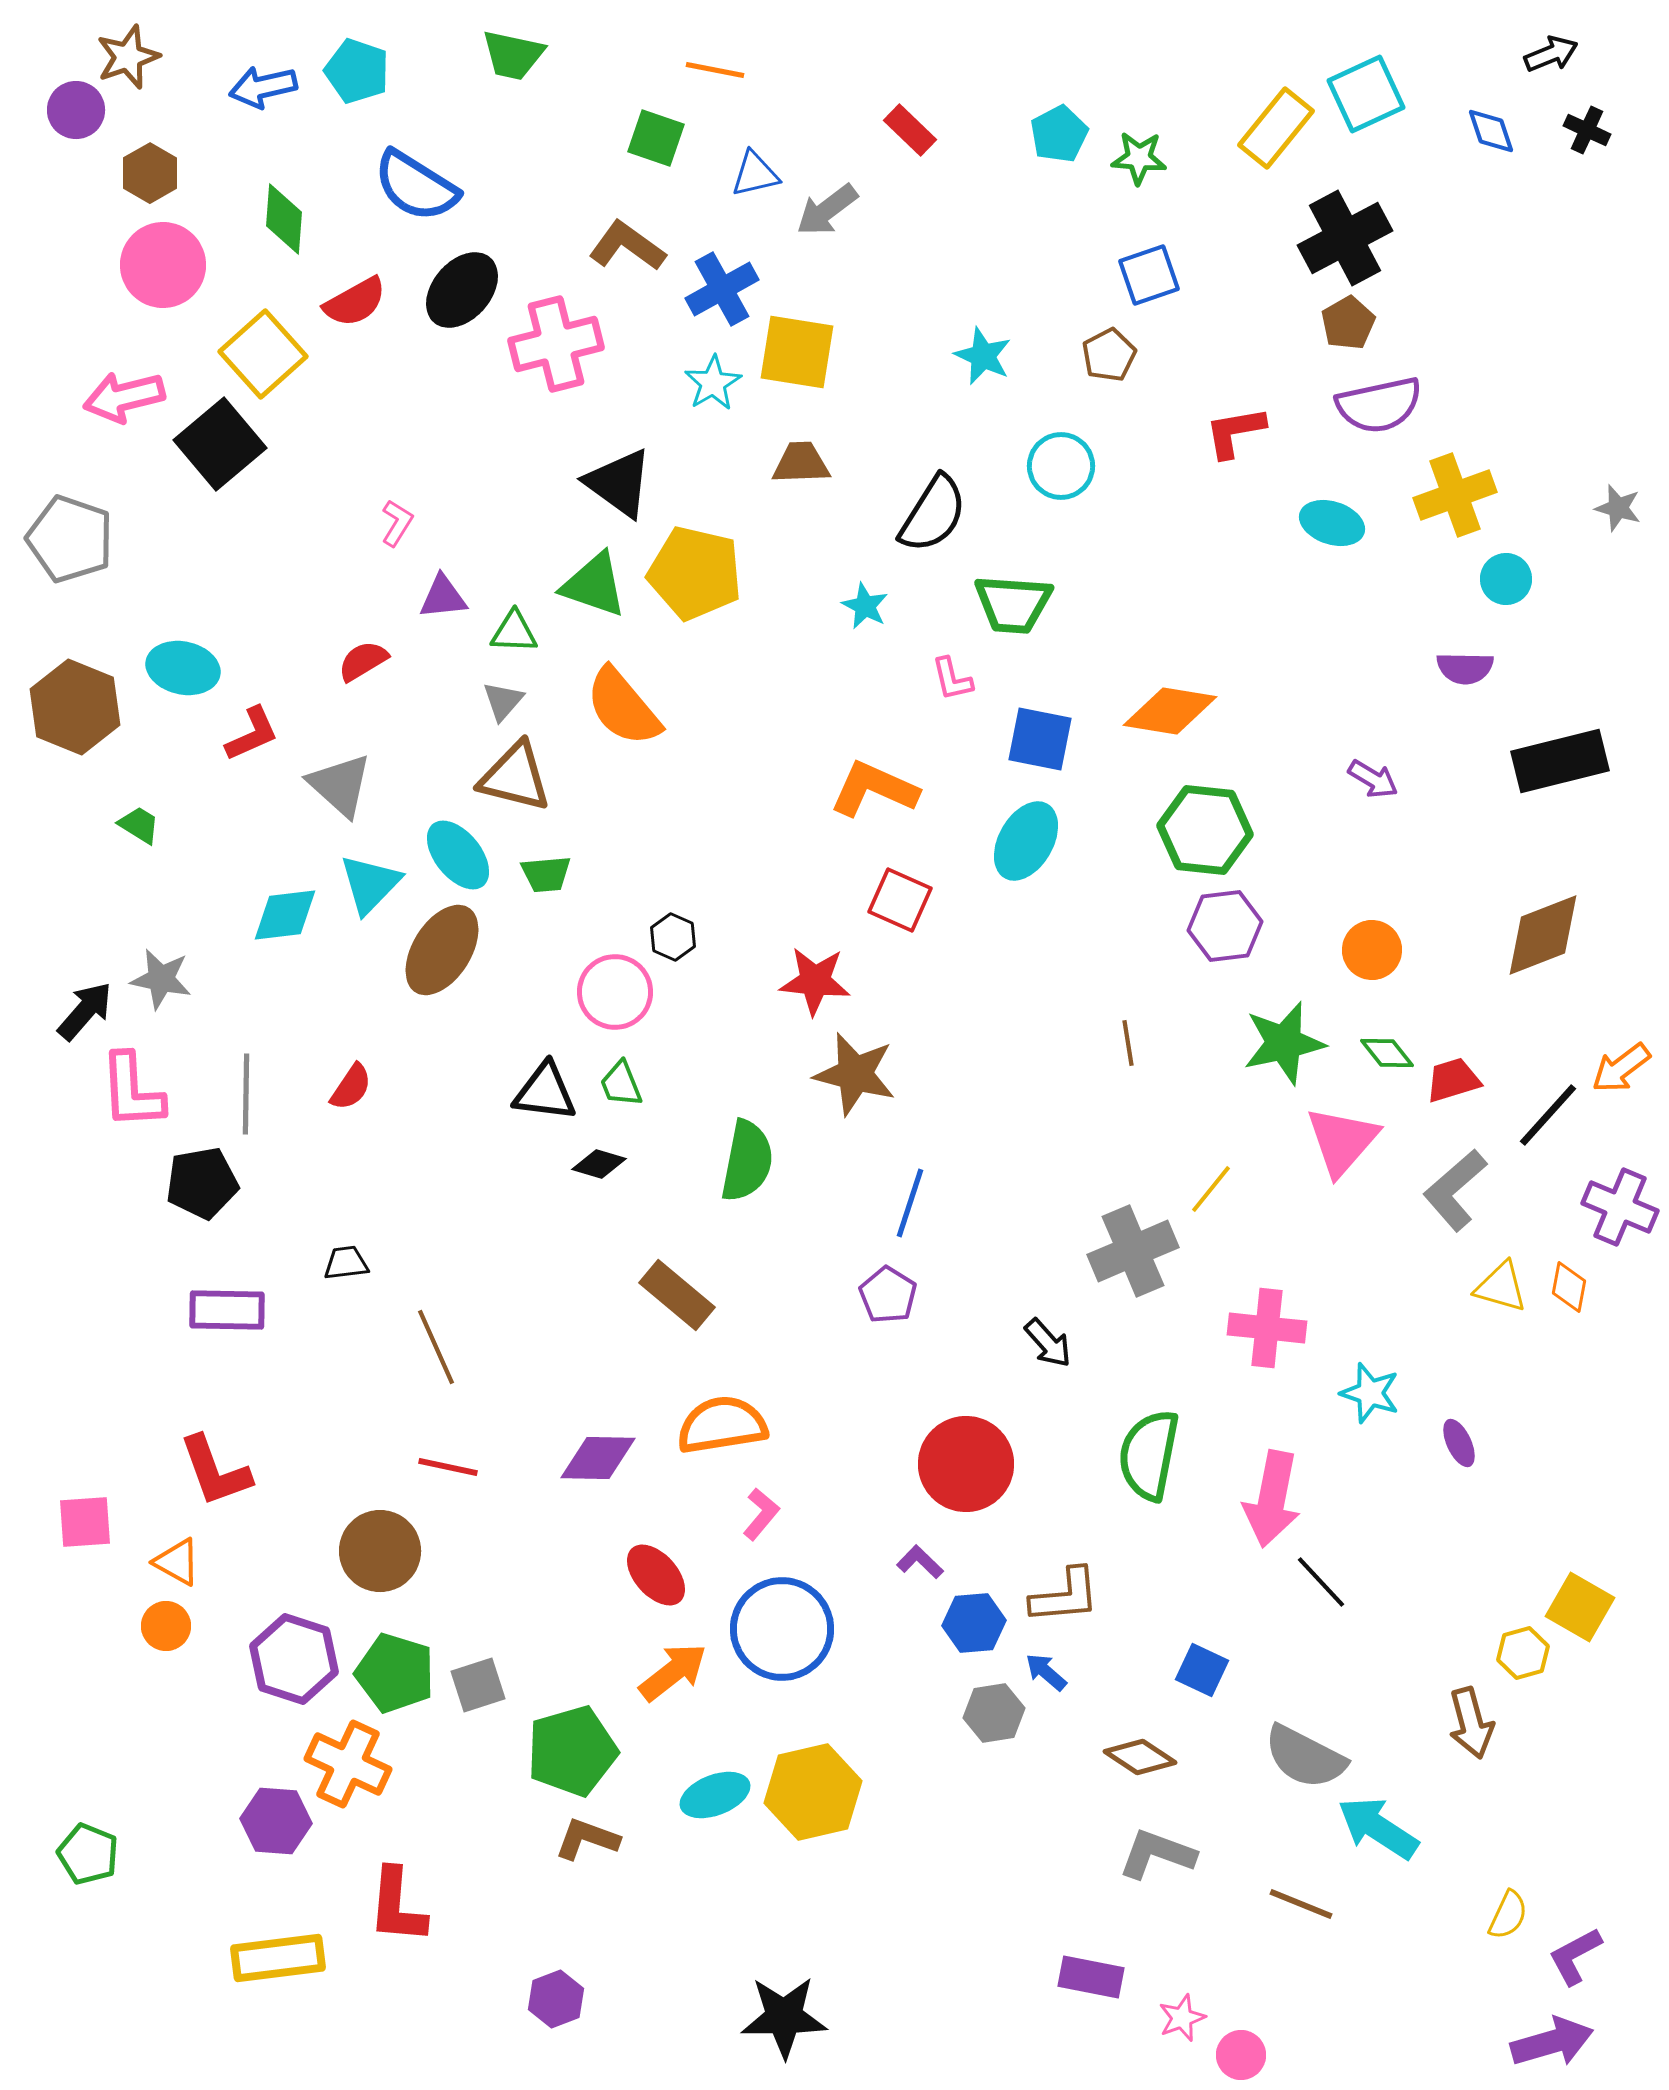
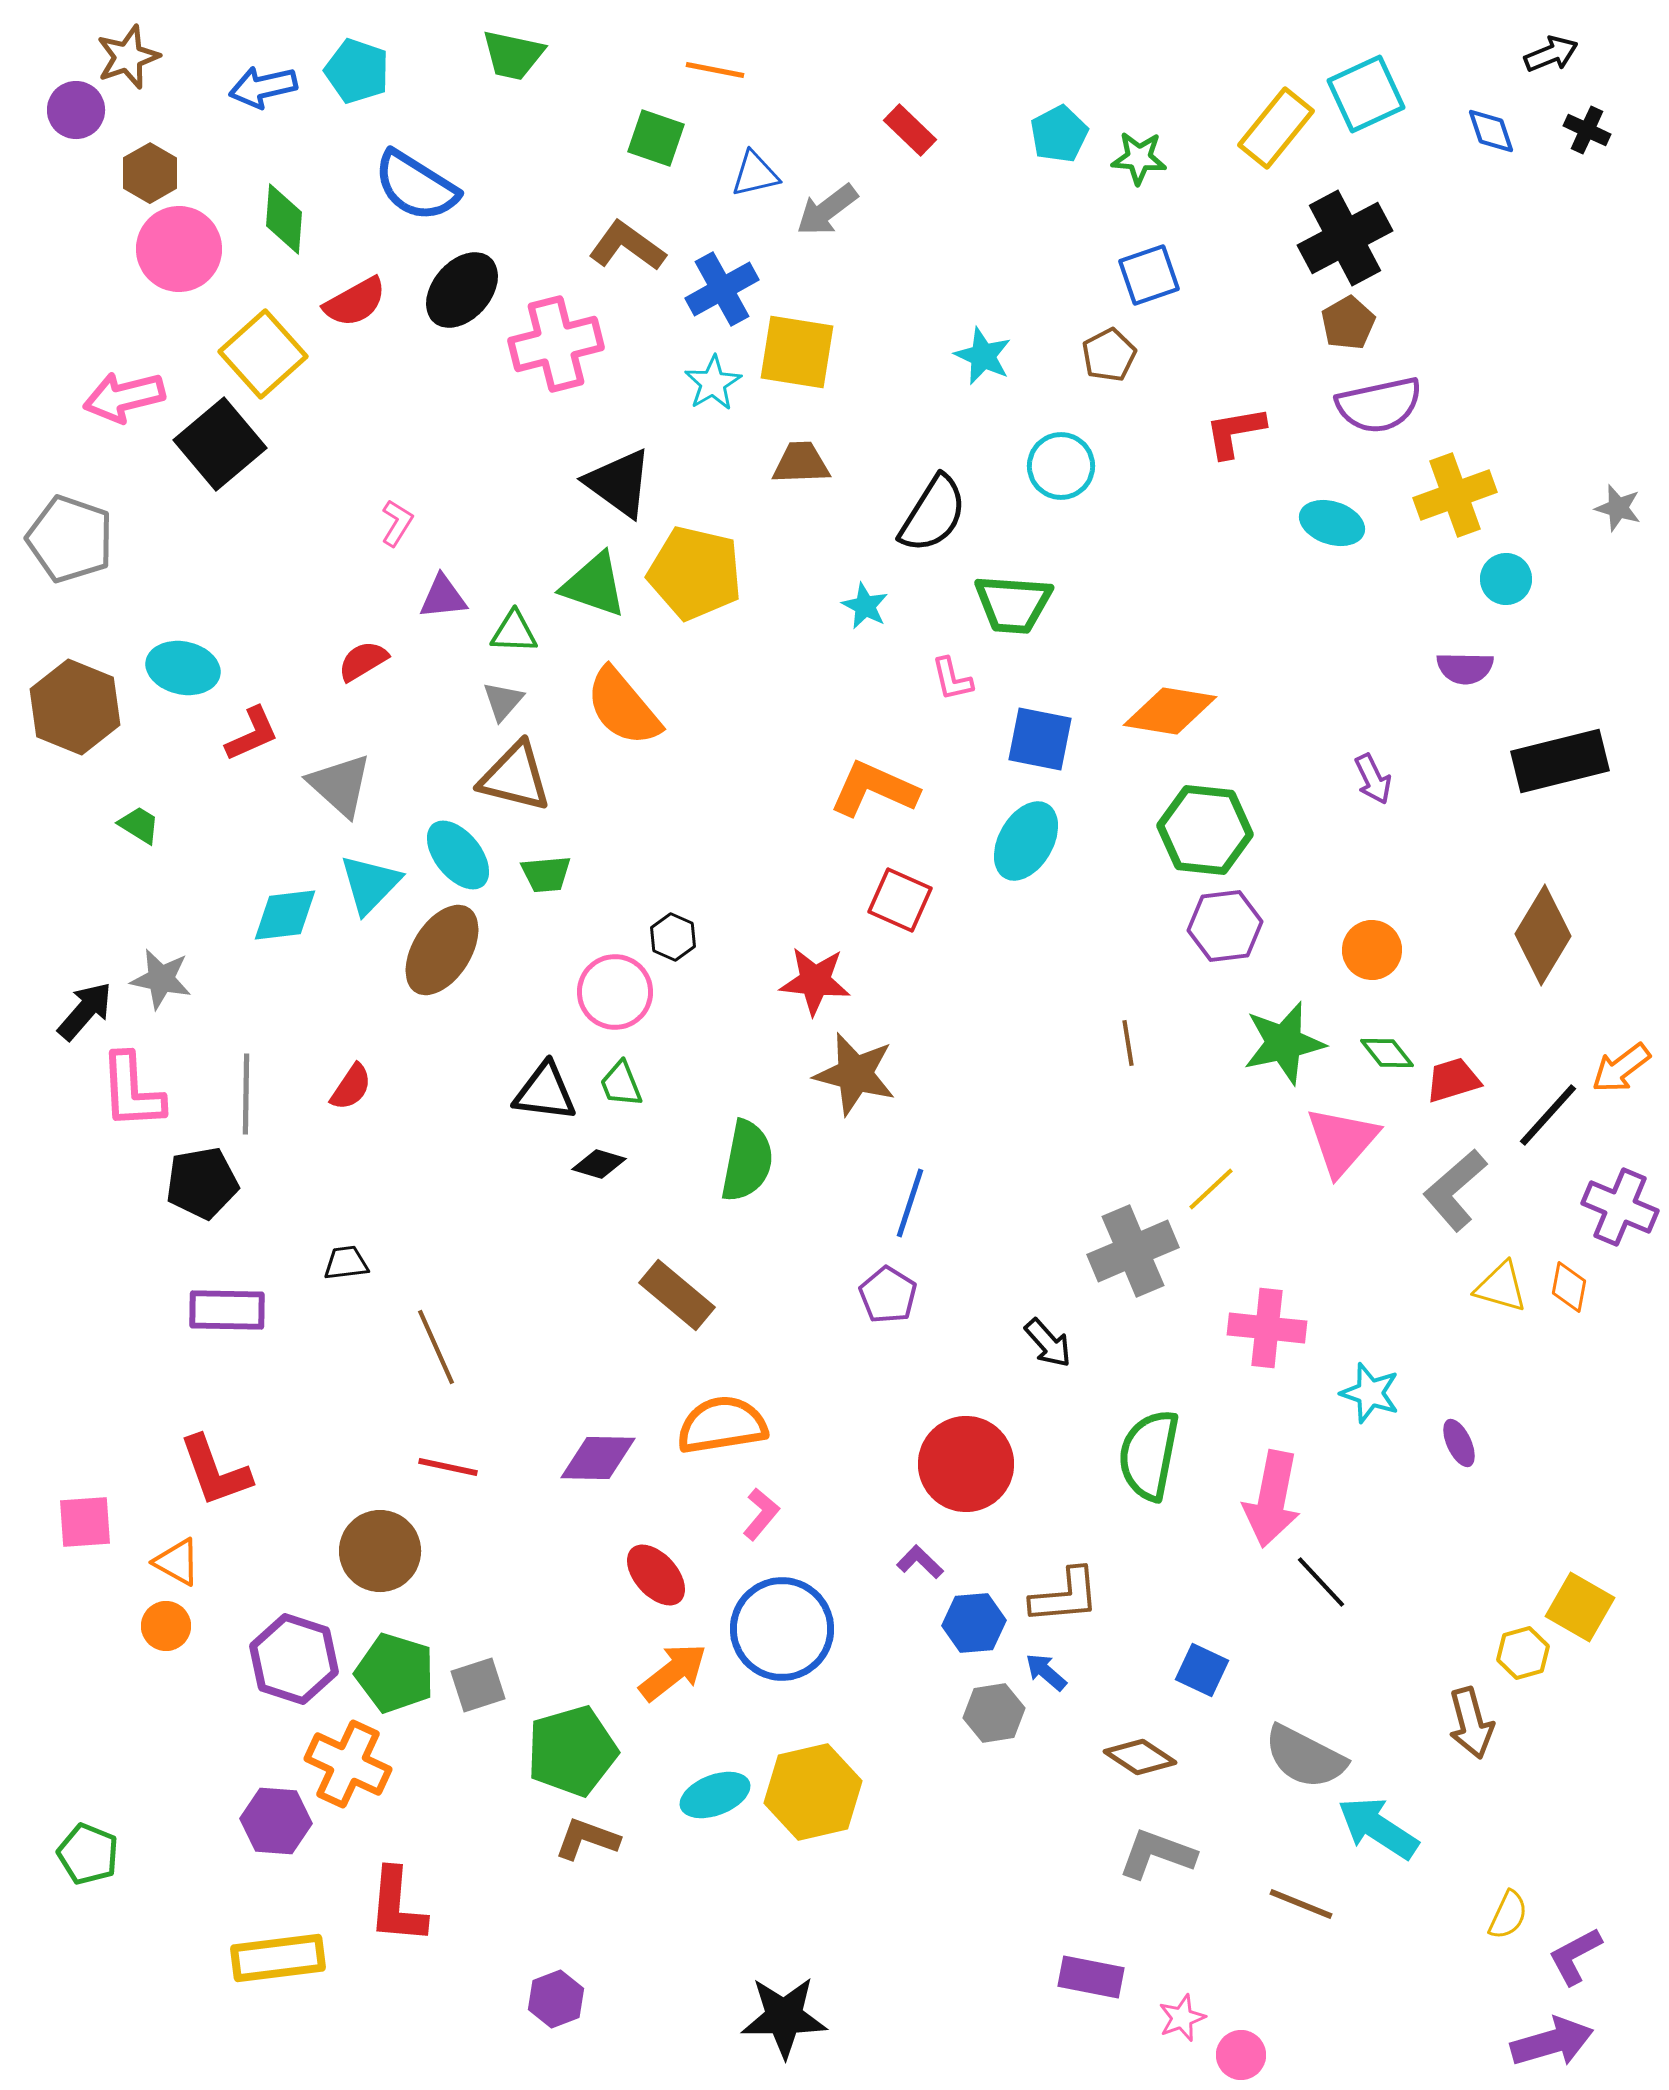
pink circle at (163, 265): moved 16 px right, 16 px up
purple arrow at (1373, 779): rotated 33 degrees clockwise
brown diamond at (1543, 935): rotated 38 degrees counterclockwise
yellow line at (1211, 1189): rotated 8 degrees clockwise
